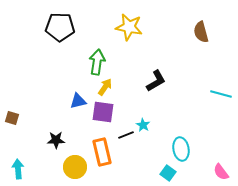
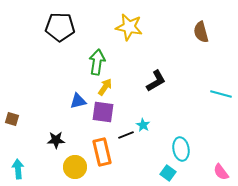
brown square: moved 1 px down
